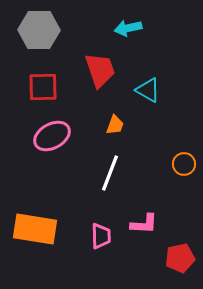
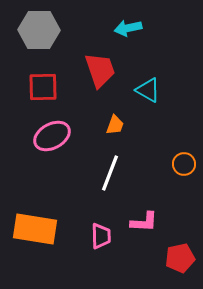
pink L-shape: moved 2 px up
